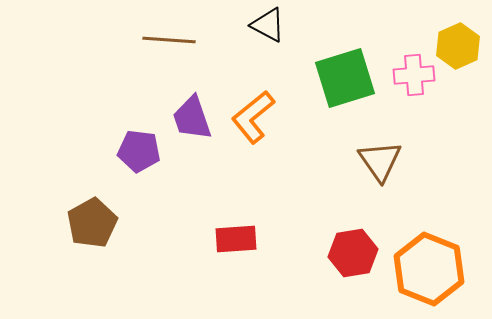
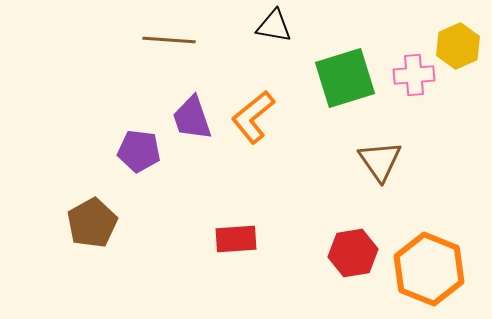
black triangle: moved 6 px right, 1 px down; rotated 18 degrees counterclockwise
